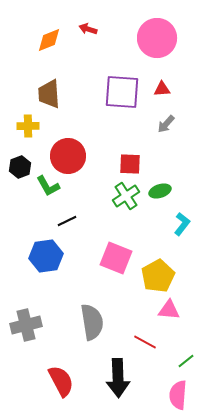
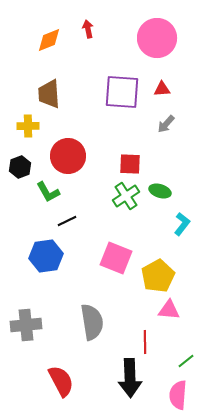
red arrow: rotated 60 degrees clockwise
green L-shape: moved 6 px down
green ellipse: rotated 35 degrees clockwise
gray cross: rotated 8 degrees clockwise
red line: rotated 60 degrees clockwise
black arrow: moved 12 px right
